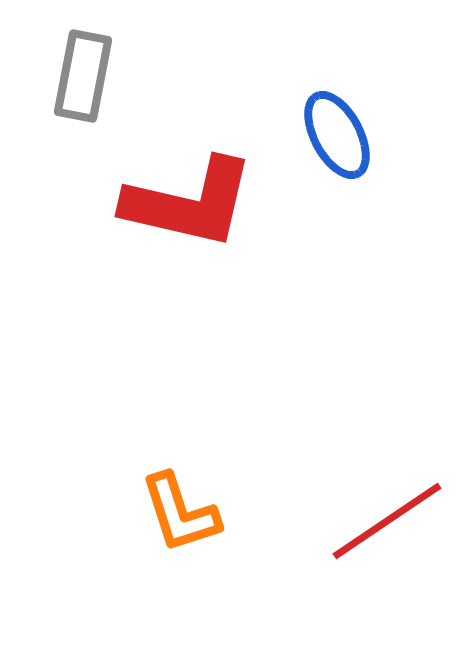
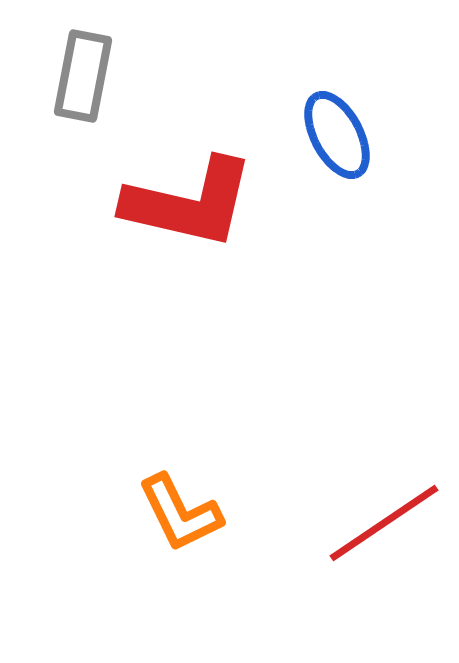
orange L-shape: rotated 8 degrees counterclockwise
red line: moved 3 px left, 2 px down
